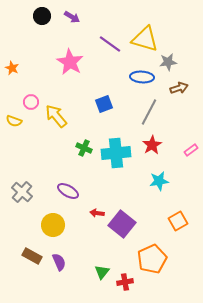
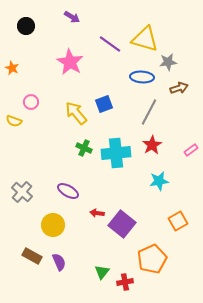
black circle: moved 16 px left, 10 px down
yellow arrow: moved 20 px right, 3 px up
